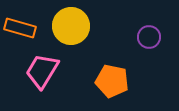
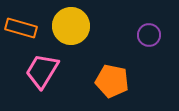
orange rectangle: moved 1 px right
purple circle: moved 2 px up
